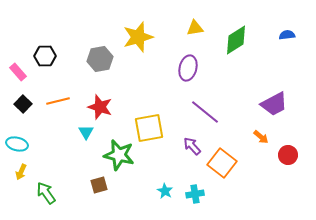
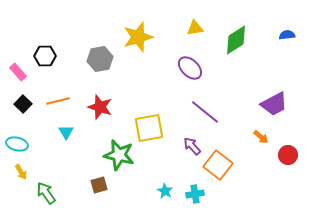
purple ellipse: moved 2 px right; rotated 60 degrees counterclockwise
cyan triangle: moved 20 px left
orange square: moved 4 px left, 2 px down
yellow arrow: rotated 56 degrees counterclockwise
